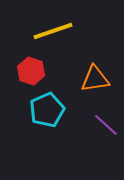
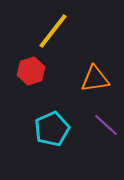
yellow line: rotated 33 degrees counterclockwise
red hexagon: rotated 24 degrees clockwise
cyan pentagon: moved 5 px right, 19 px down
